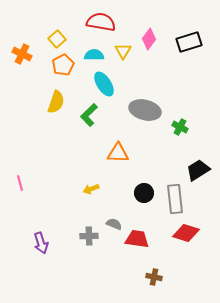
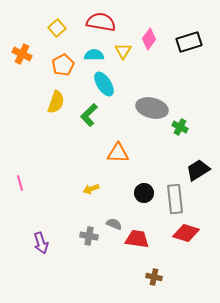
yellow square: moved 11 px up
gray ellipse: moved 7 px right, 2 px up
gray cross: rotated 12 degrees clockwise
